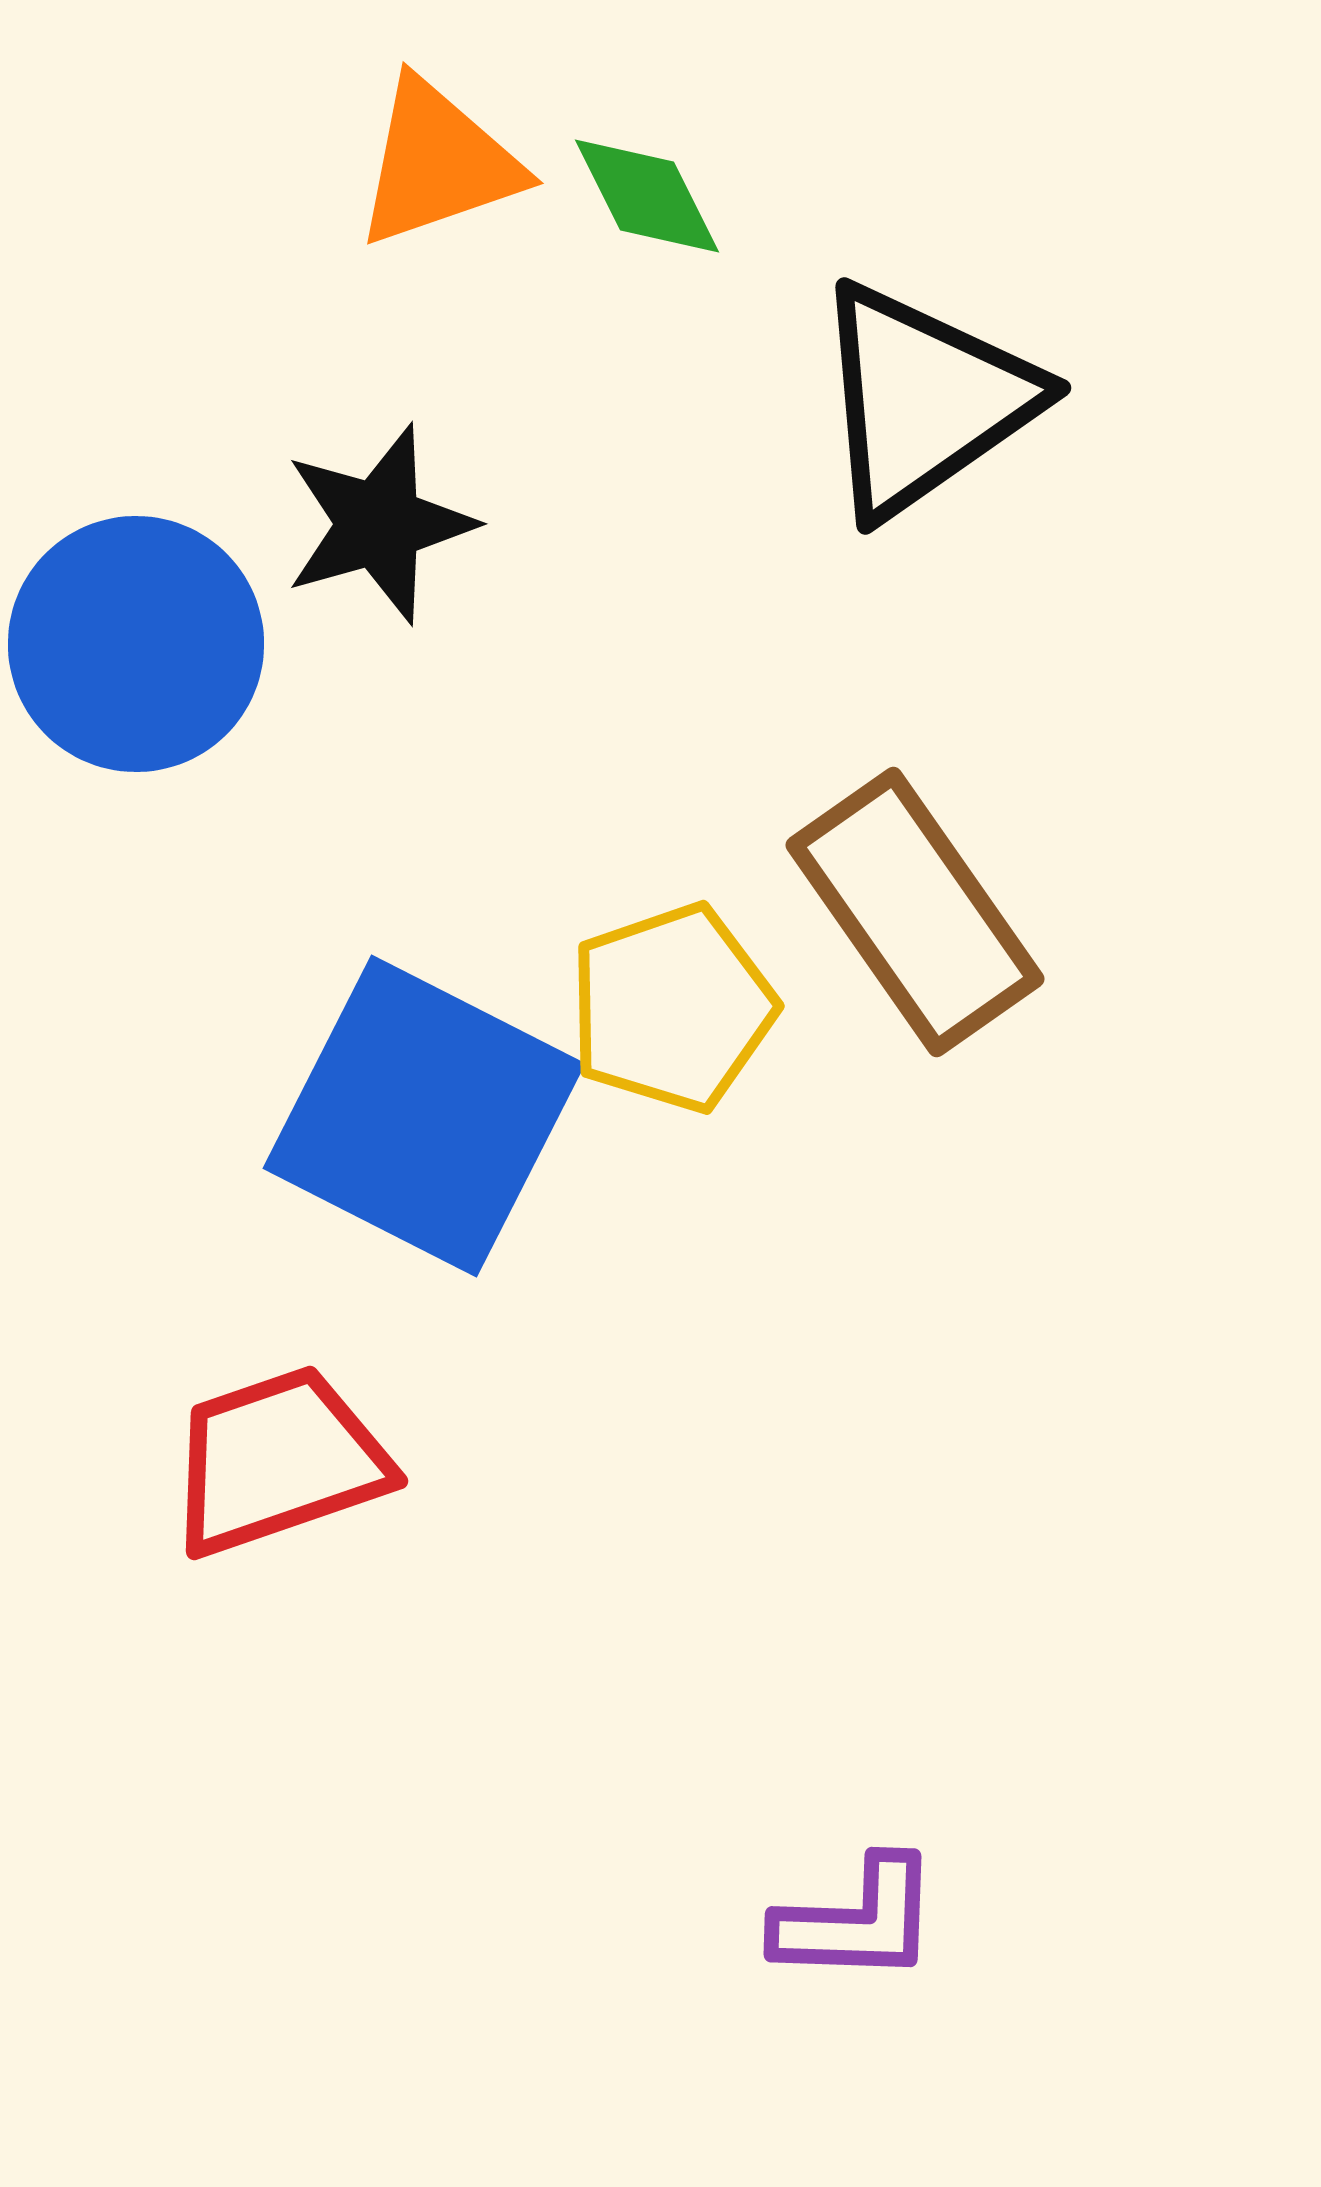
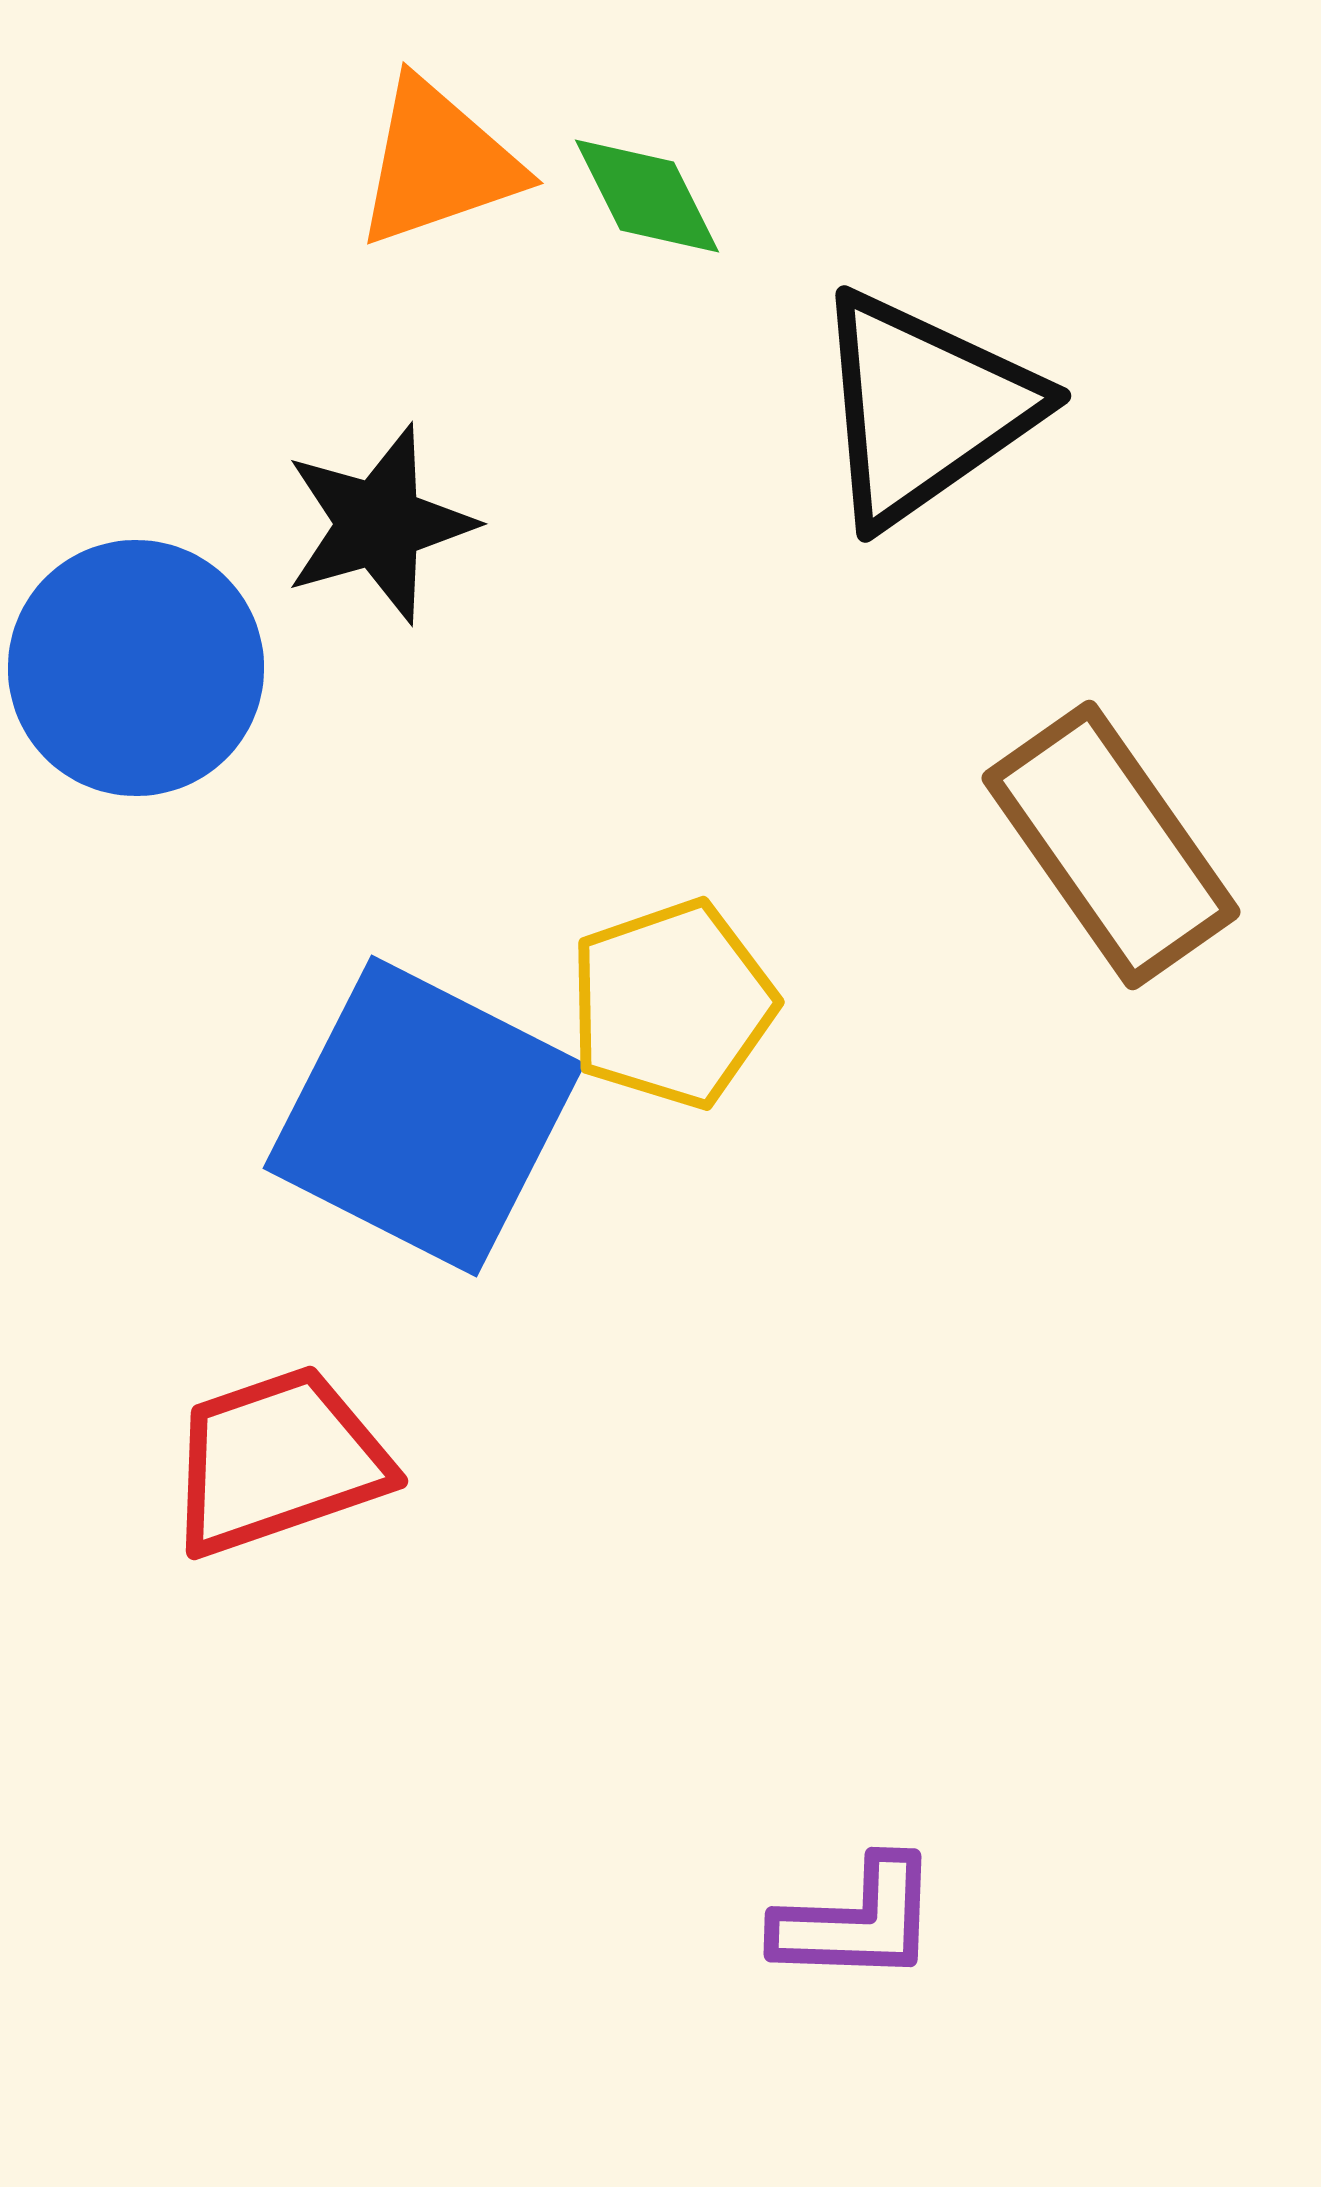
black triangle: moved 8 px down
blue circle: moved 24 px down
brown rectangle: moved 196 px right, 67 px up
yellow pentagon: moved 4 px up
